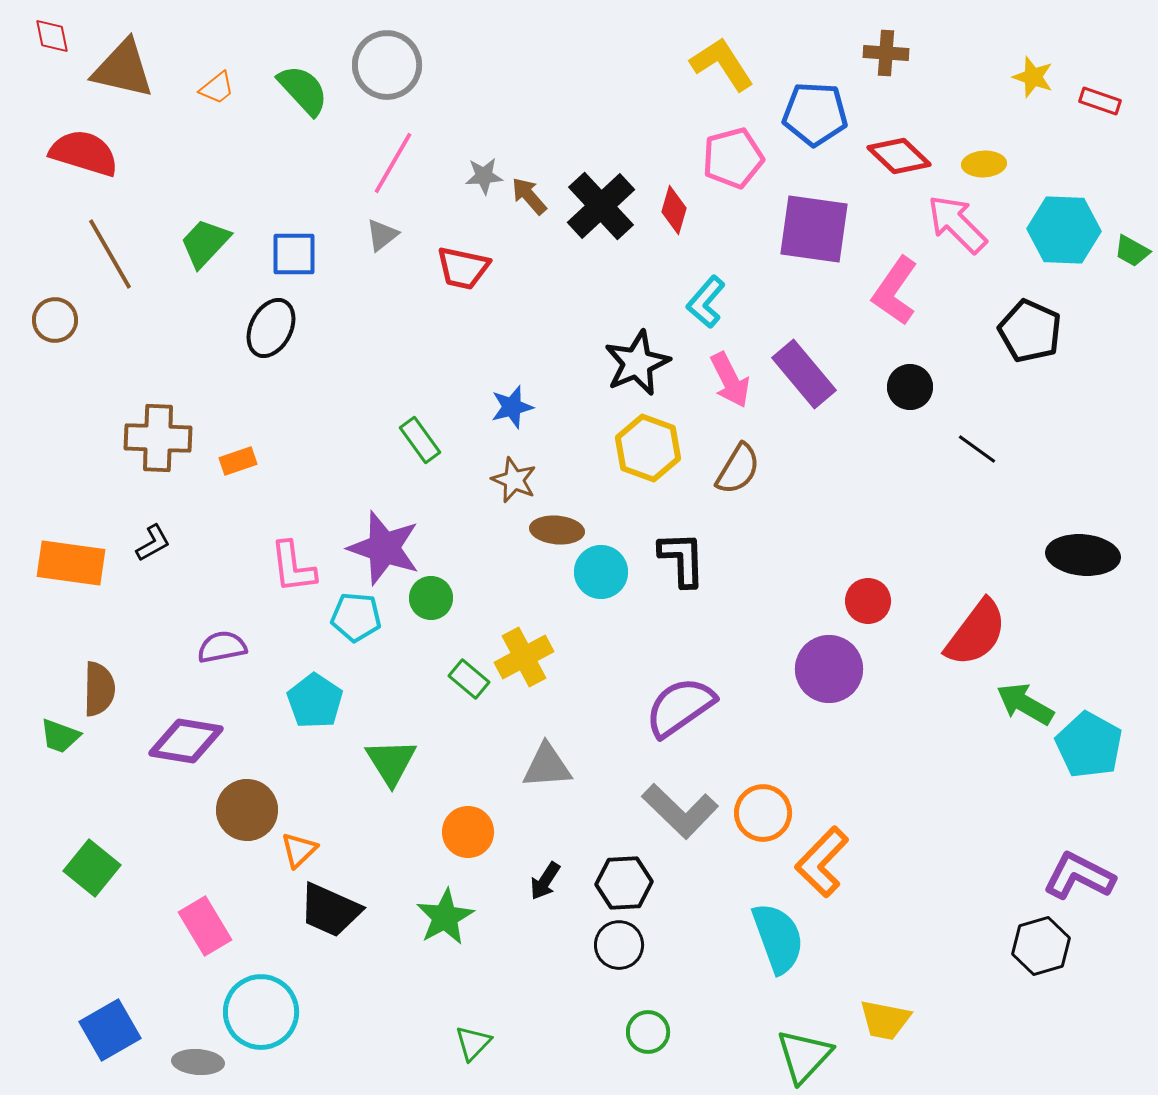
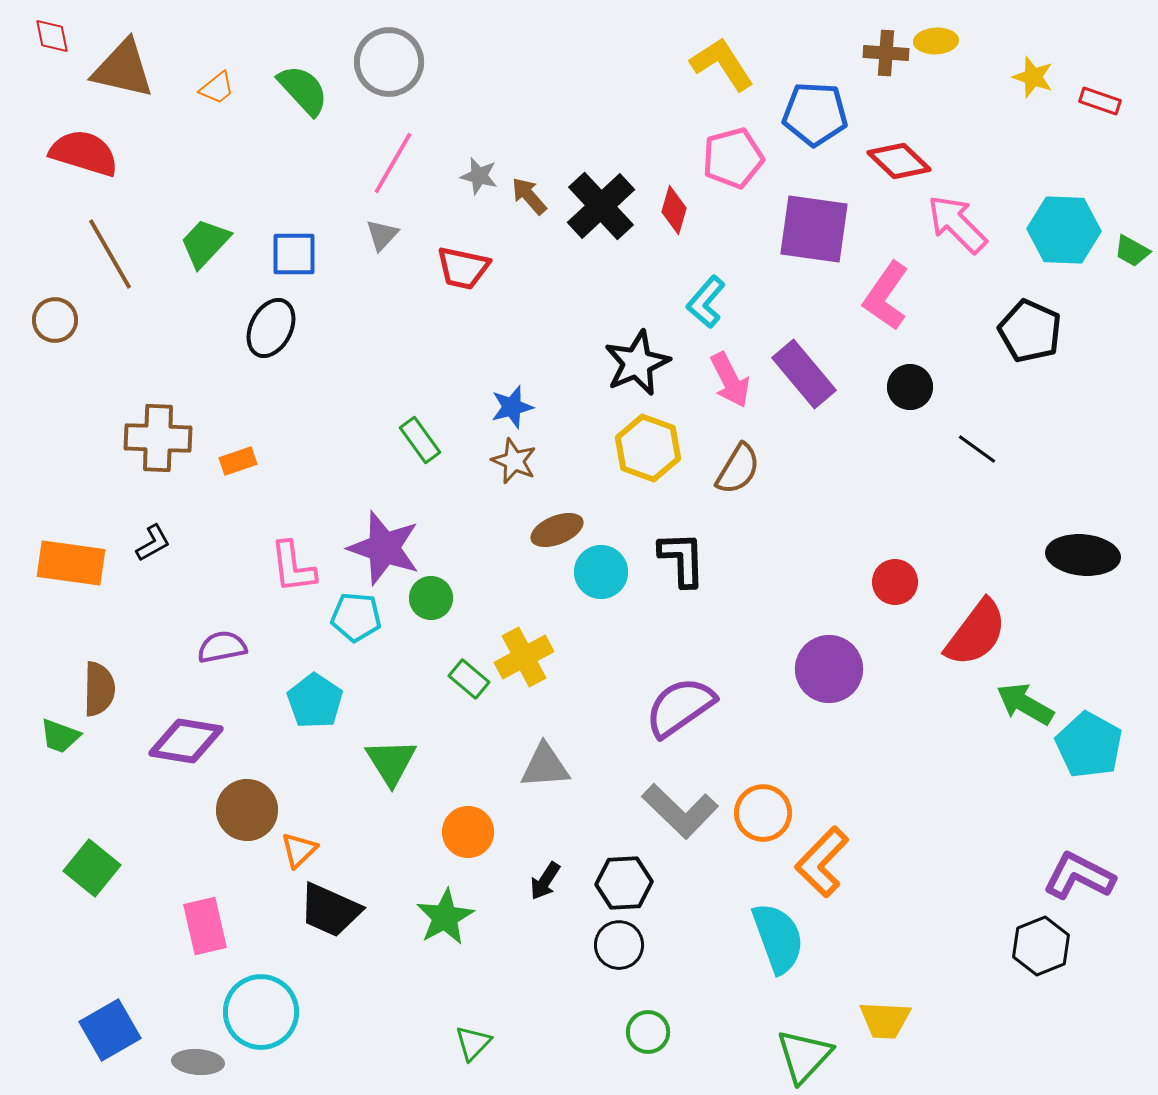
gray circle at (387, 65): moved 2 px right, 3 px up
red diamond at (899, 156): moved 5 px down
yellow ellipse at (984, 164): moved 48 px left, 123 px up
gray star at (484, 176): moved 5 px left; rotated 18 degrees clockwise
gray triangle at (382, 235): rotated 9 degrees counterclockwise
pink L-shape at (895, 291): moved 9 px left, 5 px down
brown star at (514, 480): moved 19 px up
brown ellipse at (557, 530): rotated 27 degrees counterclockwise
red circle at (868, 601): moved 27 px right, 19 px up
gray triangle at (547, 766): moved 2 px left
pink rectangle at (205, 926): rotated 18 degrees clockwise
black hexagon at (1041, 946): rotated 6 degrees counterclockwise
yellow trapezoid at (885, 1020): rotated 8 degrees counterclockwise
